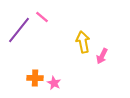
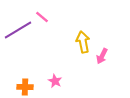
purple line: moved 1 px left; rotated 20 degrees clockwise
orange cross: moved 10 px left, 9 px down
pink star: moved 1 px right, 2 px up
